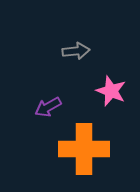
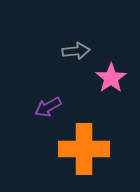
pink star: moved 13 px up; rotated 16 degrees clockwise
